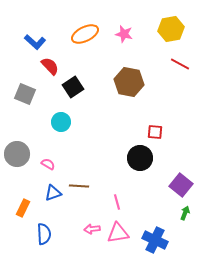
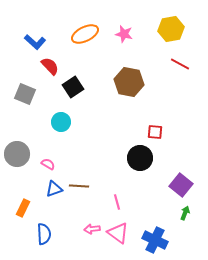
blue triangle: moved 1 px right, 4 px up
pink triangle: rotated 45 degrees clockwise
